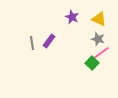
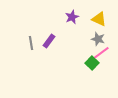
purple star: rotated 24 degrees clockwise
gray line: moved 1 px left
